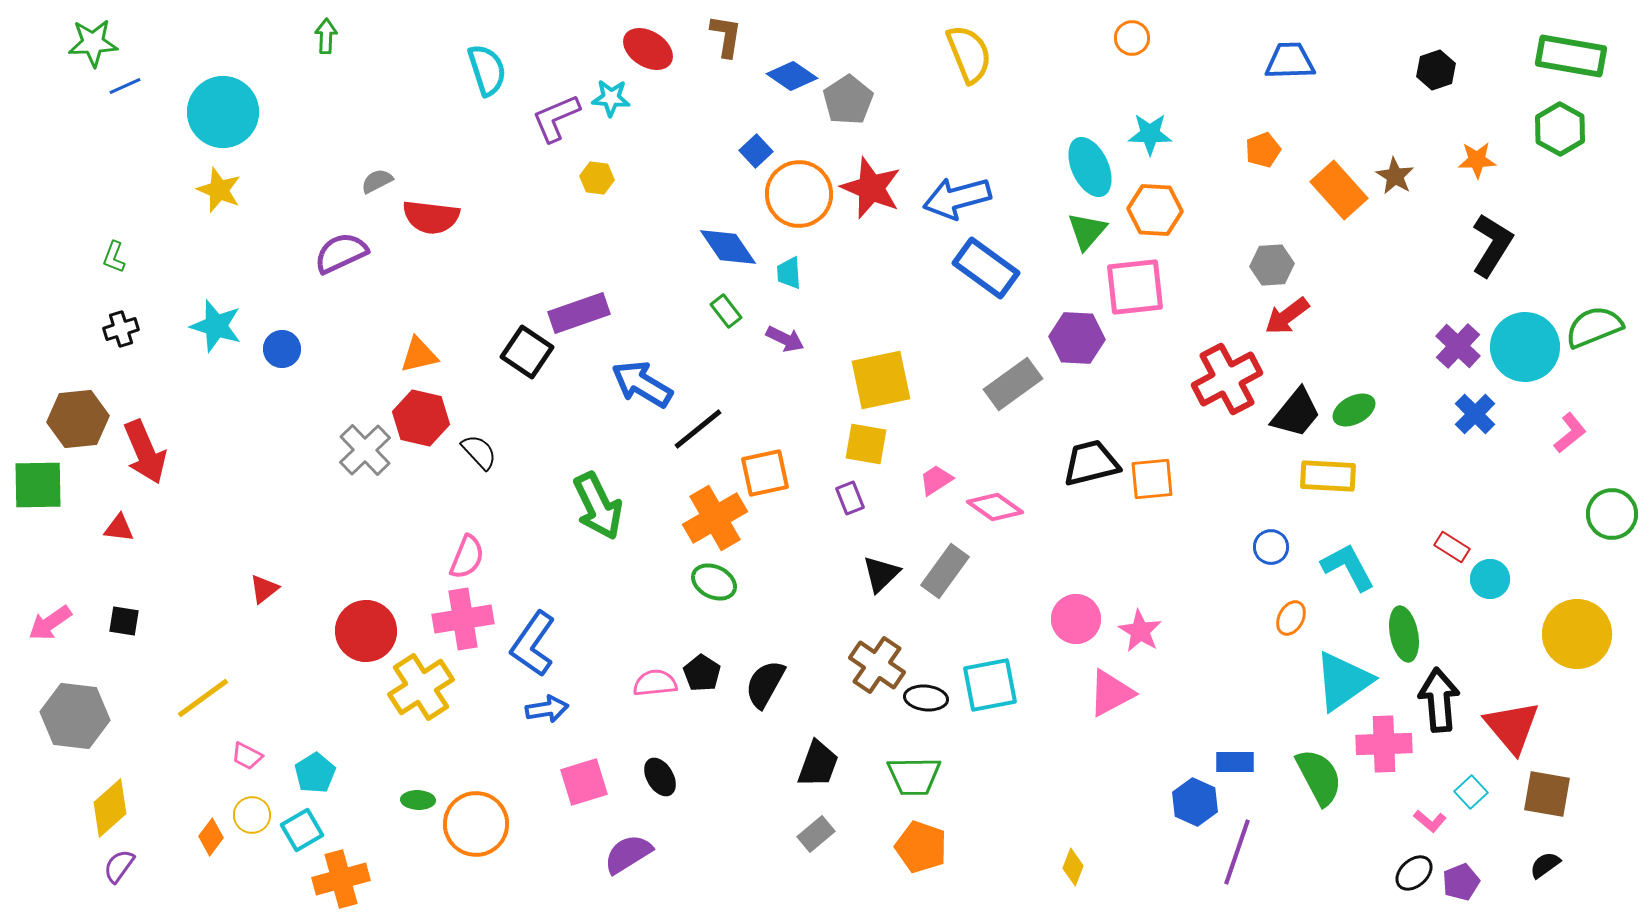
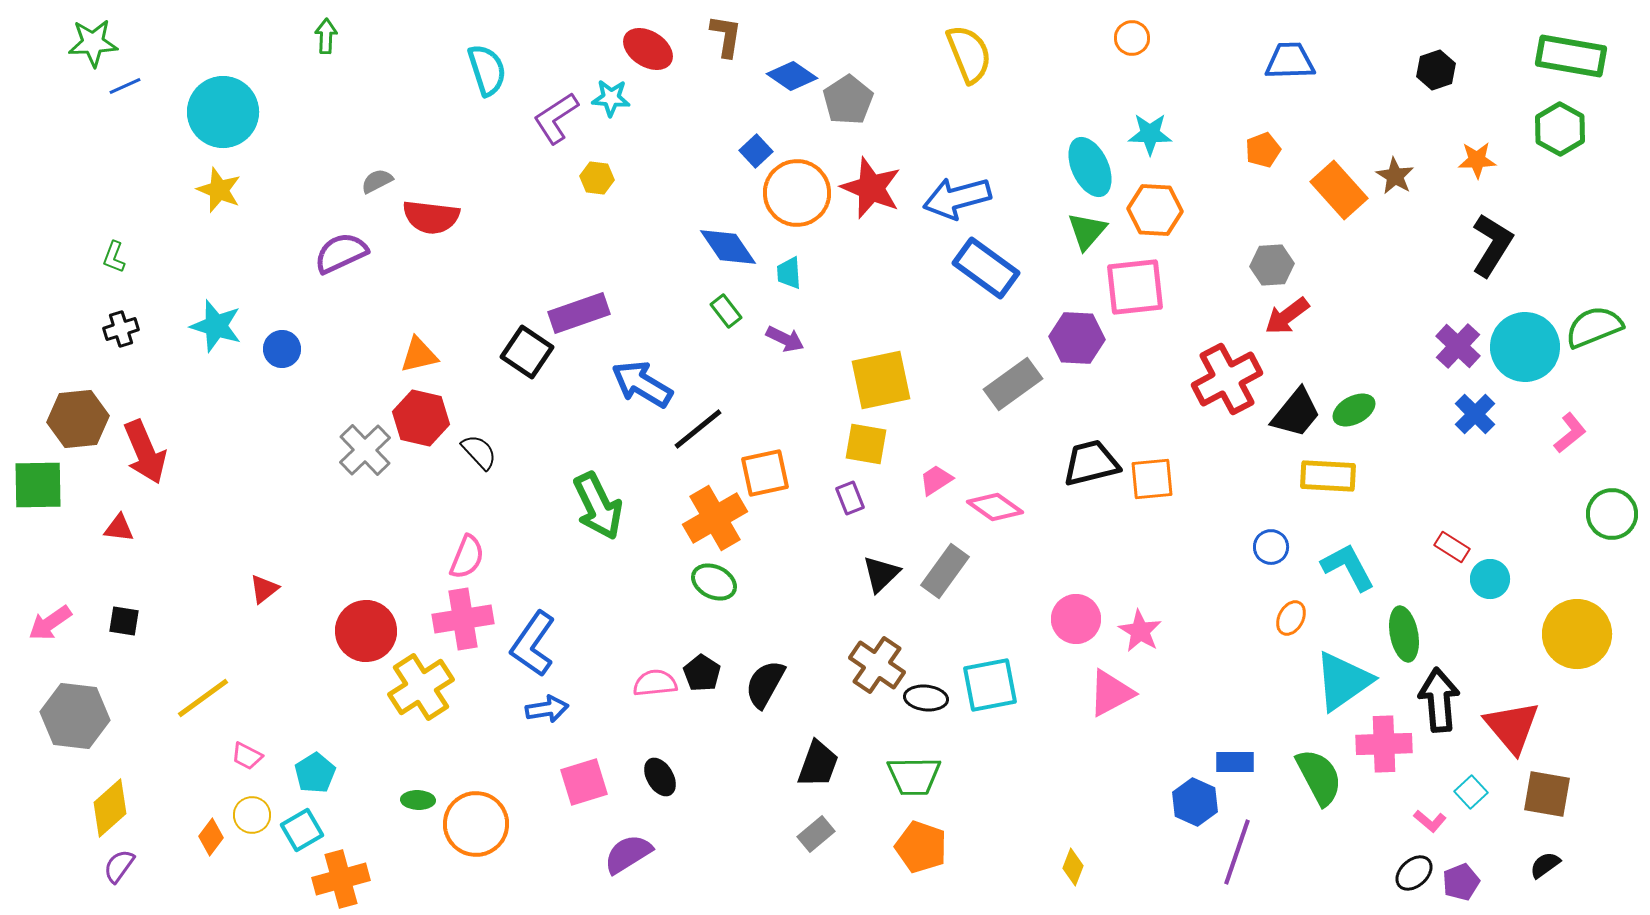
purple L-shape at (556, 118): rotated 10 degrees counterclockwise
orange circle at (799, 194): moved 2 px left, 1 px up
